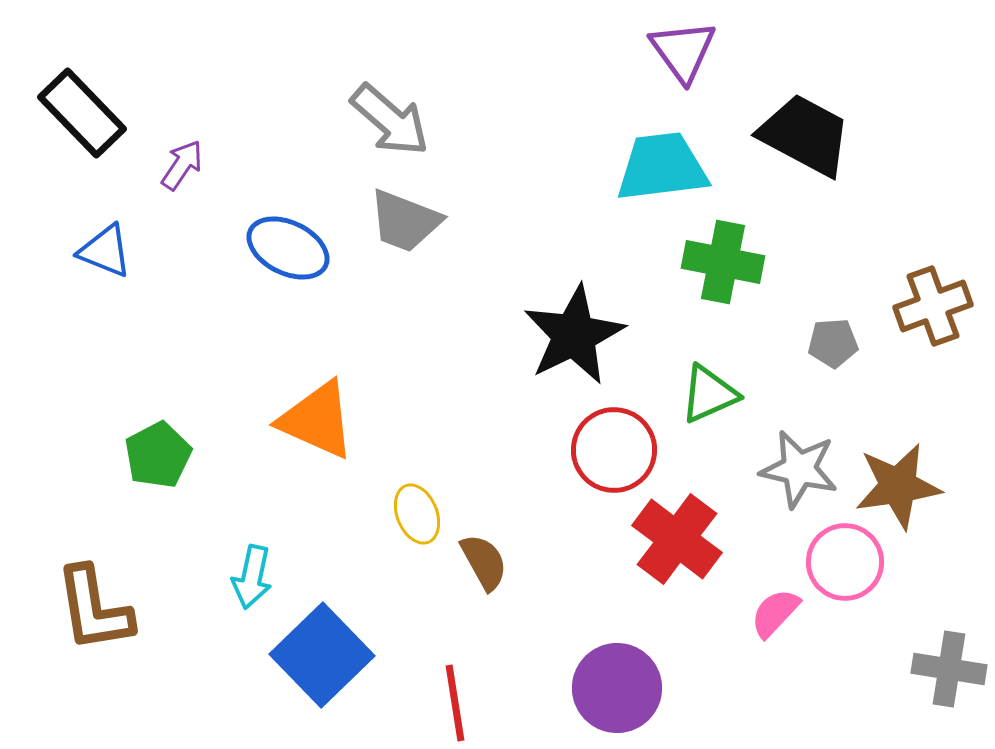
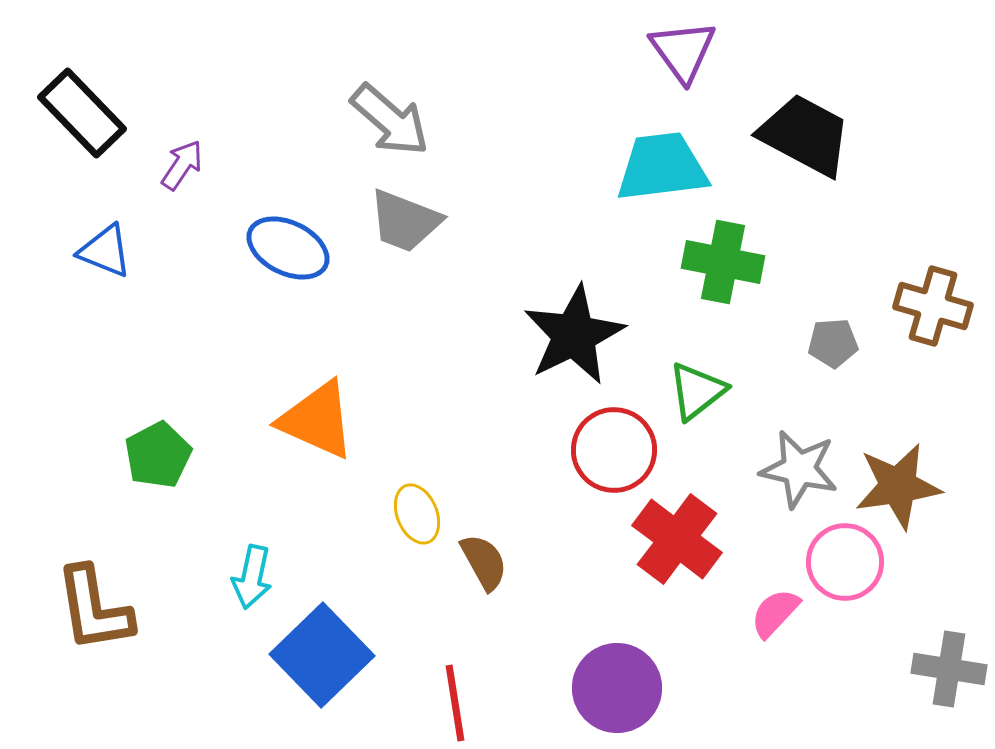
brown cross: rotated 36 degrees clockwise
green triangle: moved 12 px left, 3 px up; rotated 14 degrees counterclockwise
